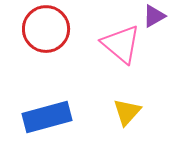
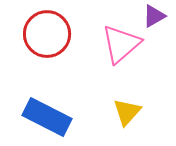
red circle: moved 1 px right, 5 px down
pink triangle: rotated 39 degrees clockwise
blue rectangle: rotated 42 degrees clockwise
